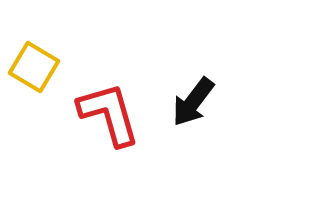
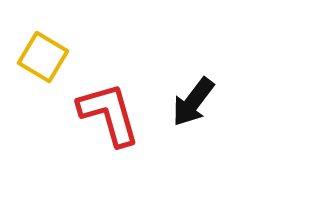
yellow square: moved 9 px right, 10 px up
